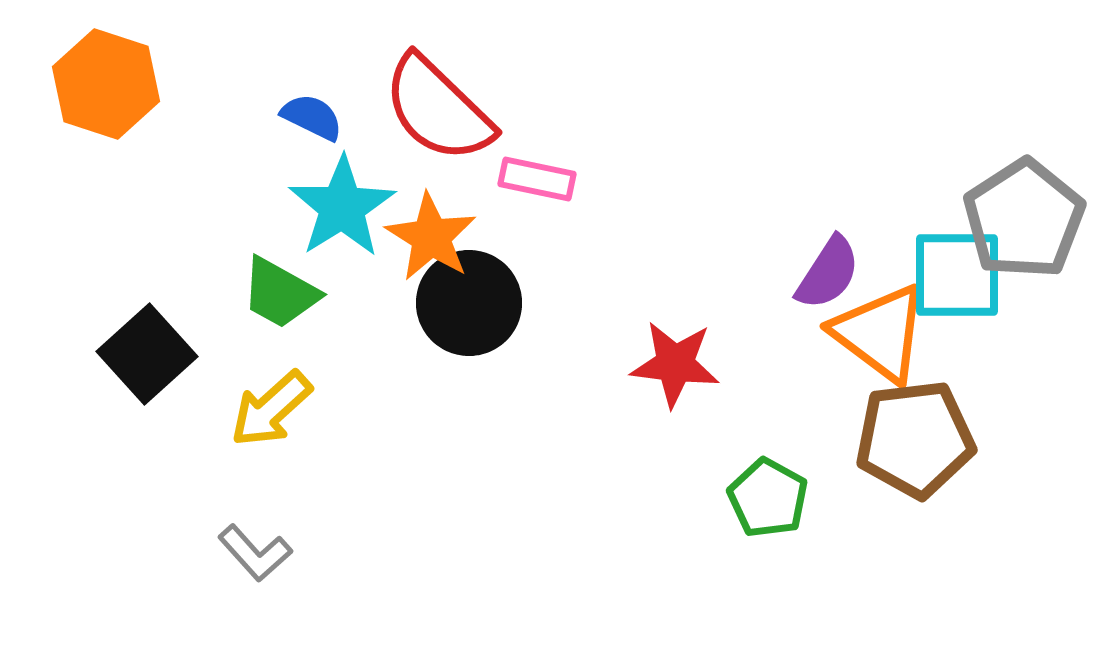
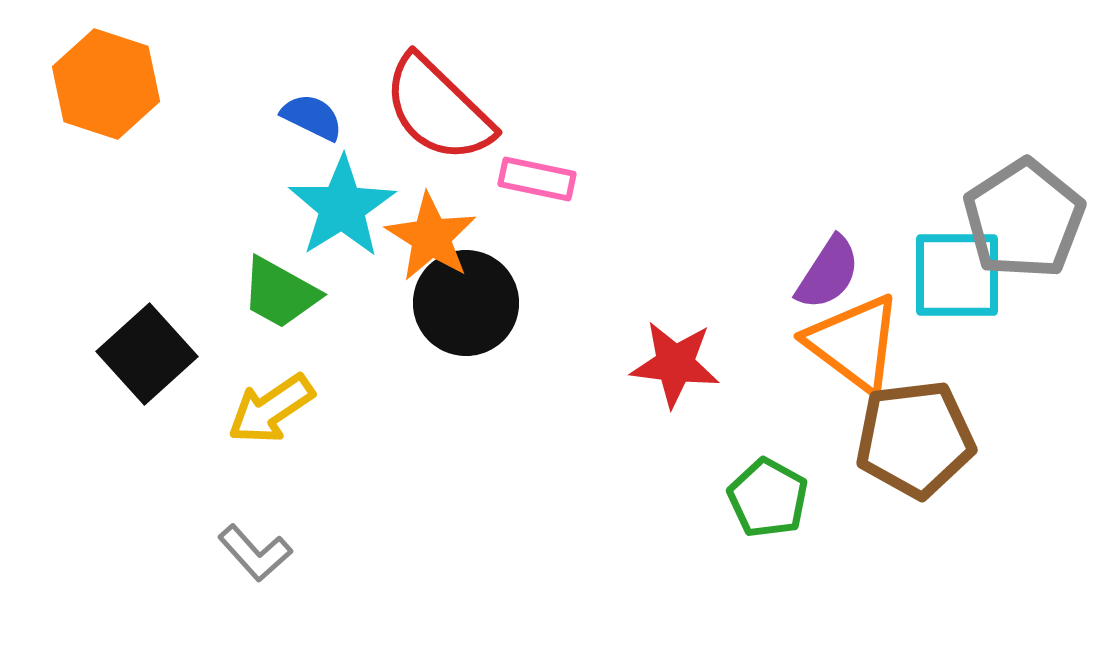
black circle: moved 3 px left
orange triangle: moved 26 px left, 10 px down
yellow arrow: rotated 8 degrees clockwise
